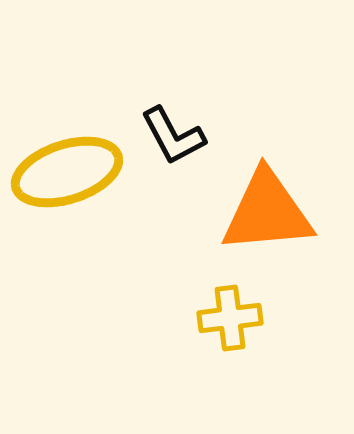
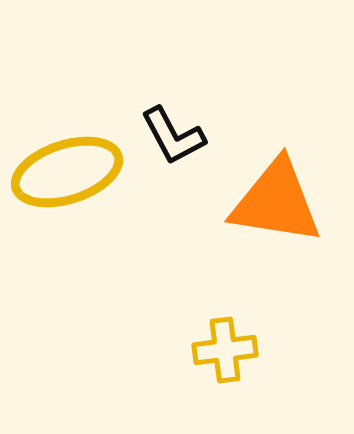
orange triangle: moved 9 px right, 10 px up; rotated 14 degrees clockwise
yellow cross: moved 5 px left, 32 px down
